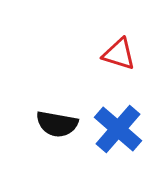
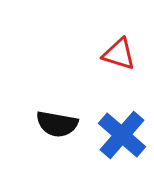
blue cross: moved 4 px right, 6 px down
